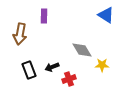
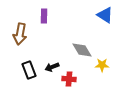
blue triangle: moved 1 px left
red cross: rotated 24 degrees clockwise
